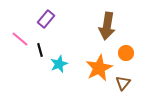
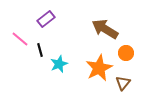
purple rectangle: rotated 12 degrees clockwise
brown arrow: moved 2 px left, 3 px down; rotated 112 degrees clockwise
